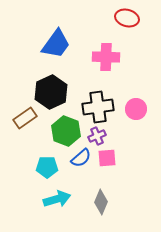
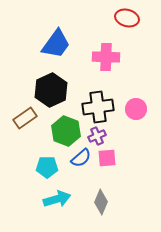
black hexagon: moved 2 px up
